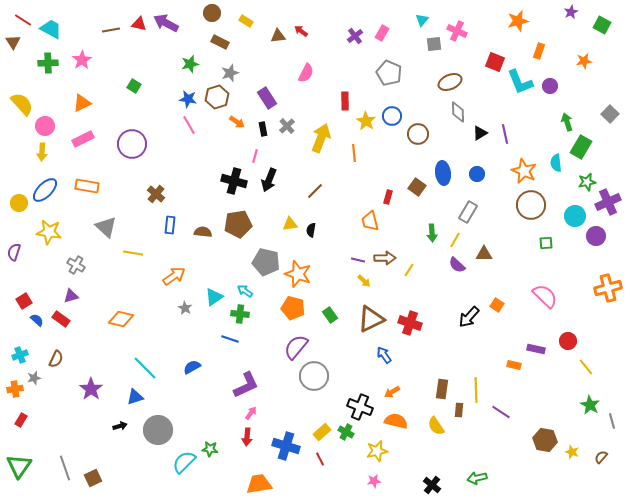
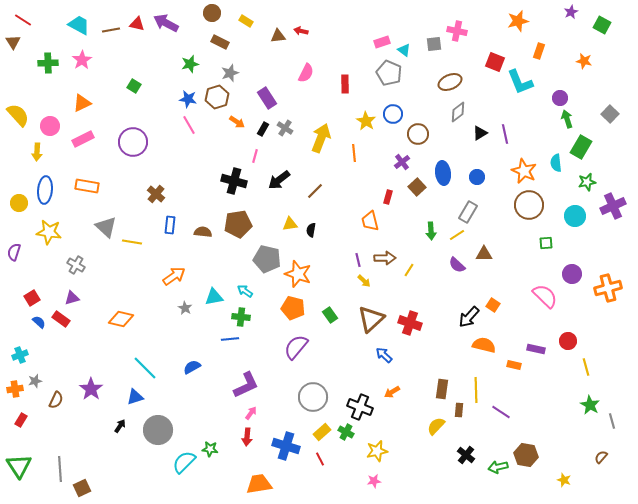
cyan triangle at (422, 20): moved 18 px left, 30 px down; rotated 32 degrees counterclockwise
red triangle at (139, 24): moved 2 px left
cyan trapezoid at (51, 29): moved 28 px right, 4 px up
red arrow at (301, 31): rotated 24 degrees counterclockwise
pink cross at (457, 31): rotated 12 degrees counterclockwise
pink rectangle at (382, 33): moved 9 px down; rotated 42 degrees clockwise
purple cross at (355, 36): moved 47 px right, 126 px down
orange star at (584, 61): rotated 21 degrees clockwise
purple circle at (550, 86): moved 10 px right, 12 px down
red rectangle at (345, 101): moved 17 px up
yellow semicircle at (22, 104): moved 4 px left, 11 px down
gray diamond at (458, 112): rotated 55 degrees clockwise
blue circle at (392, 116): moved 1 px right, 2 px up
green arrow at (567, 122): moved 3 px up
pink circle at (45, 126): moved 5 px right
gray cross at (287, 126): moved 2 px left, 2 px down; rotated 14 degrees counterclockwise
black rectangle at (263, 129): rotated 40 degrees clockwise
purple circle at (132, 144): moved 1 px right, 2 px up
yellow arrow at (42, 152): moved 5 px left
blue circle at (477, 174): moved 3 px down
black arrow at (269, 180): moved 10 px right; rotated 30 degrees clockwise
brown square at (417, 187): rotated 12 degrees clockwise
blue ellipse at (45, 190): rotated 40 degrees counterclockwise
purple cross at (608, 202): moved 5 px right, 4 px down
brown circle at (531, 205): moved 2 px left
green arrow at (432, 233): moved 1 px left, 2 px up
purple circle at (596, 236): moved 24 px left, 38 px down
yellow line at (455, 240): moved 2 px right, 5 px up; rotated 28 degrees clockwise
yellow line at (133, 253): moved 1 px left, 11 px up
purple line at (358, 260): rotated 64 degrees clockwise
gray pentagon at (266, 262): moved 1 px right, 3 px up
purple triangle at (71, 296): moved 1 px right, 2 px down
cyan triangle at (214, 297): rotated 24 degrees clockwise
red square at (24, 301): moved 8 px right, 3 px up
orange square at (497, 305): moved 4 px left
green cross at (240, 314): moved 1 px right, 3 px down
brown triangle at (371, 319): rotated 16 degrees counterclockwise
blue semicircle at (37, 320): moved 2 px right, 2 px down
blue line at (230, 339): rotated 24 degrees counterclockwise
blue arrow at (384, 355): rotated 12 degrees counterclockwise
brown semicircle at (56, 359): moved 41 px down
yellow line at (586, 367): rotated 24 degrees clockwise
gray circle at (314, 376): moved 1 px left, 21 px down
gray star at (34, 378): moved 1 px right, 3 px down
orange semicircle at (396, 421): moved 88 px right, 76 px up
black arrow at (120, 426): rotated 40 degrees counterclockwise
yellow semicircle at (436, 426): rotated 78 degrees clockwise
brown hexagon at (545, 440): moved 19 px left, 15 px down
yellow star at (572, 452): moved 8 px left, 28 px down
green triangle at (19, 466): rotated 8 degrees counterclockwise
gray line at (65, 468): moved 5 px left, 1 px down; rotated 15 degrees clockwise
brown square at (93, 478): moved 11 px left, 10 px down
green arrow at (477, 478): moved 21 px right, 11 px up
black cross at (432, 485): moved 34 px right, 30 px up
